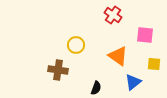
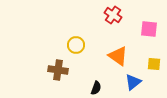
pink square: moved 4 px right, 6 px up
